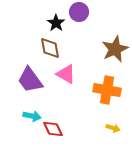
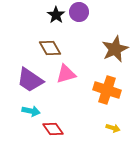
black star: moved 8 px up
brown diamond: rotated 20 degrees counterclockwise
pink triangle: rotated 45 degrees counterclockwise
purple trapezoid: rotated 20 degrees counterclockwise
orange cross: rotated 8 degrees clockwise
cyan arrow: moved 1 px left, 5 px up
red diamond: rotated 10 degrees counterclockwise
